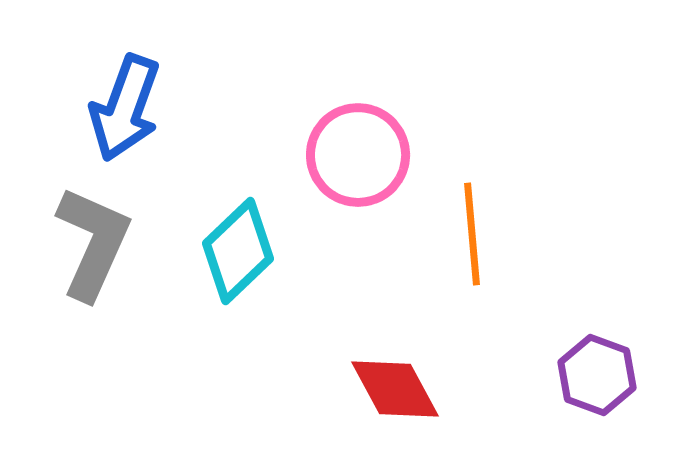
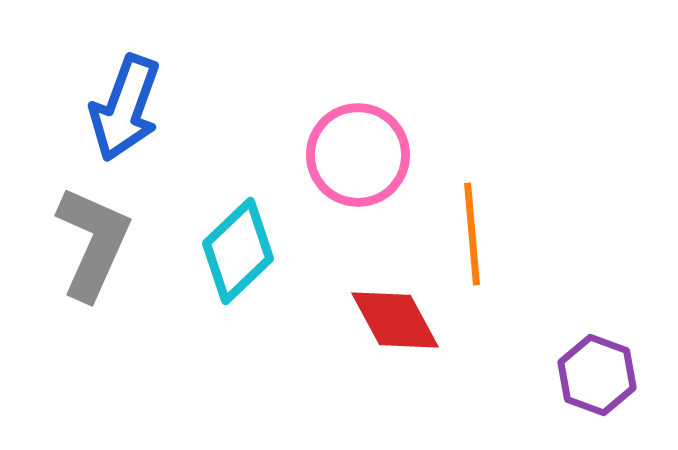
red diamond: moved 69 px up
